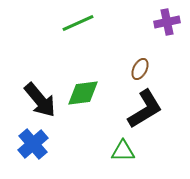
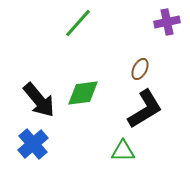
green line: rotated 24 degrees counterclockwise
black arrow: moved 1 px left
